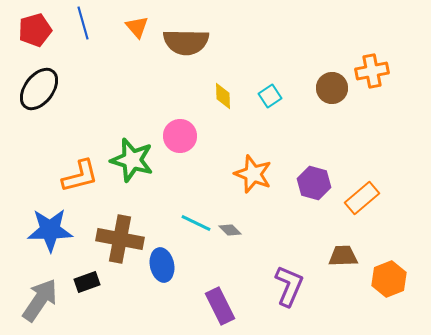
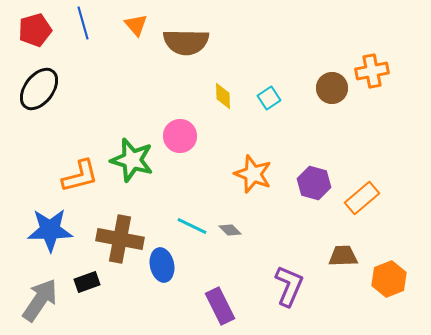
orange triangle: moved 1 px left, 2 px up
cyan square: moved 1 px left, 2 px down
cyan line: moved 4 px left, 3 px down
